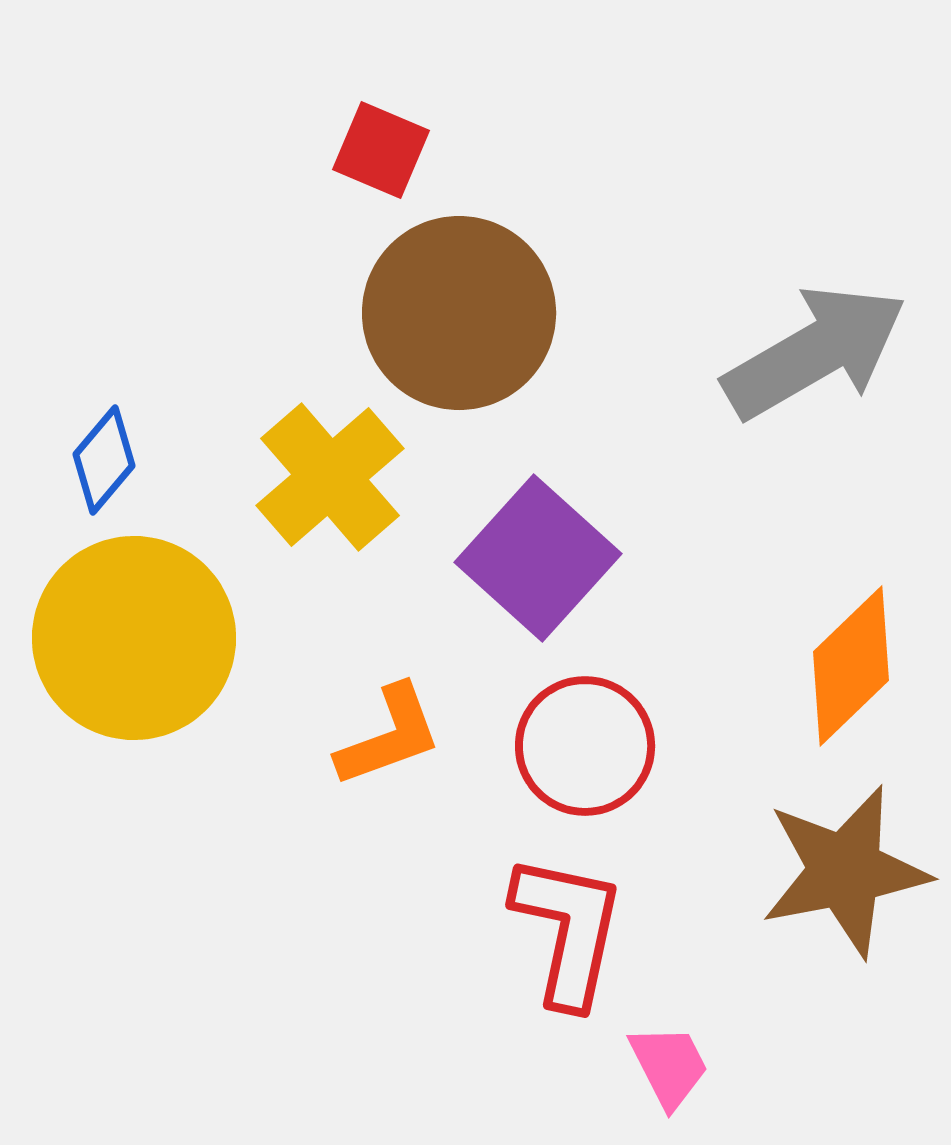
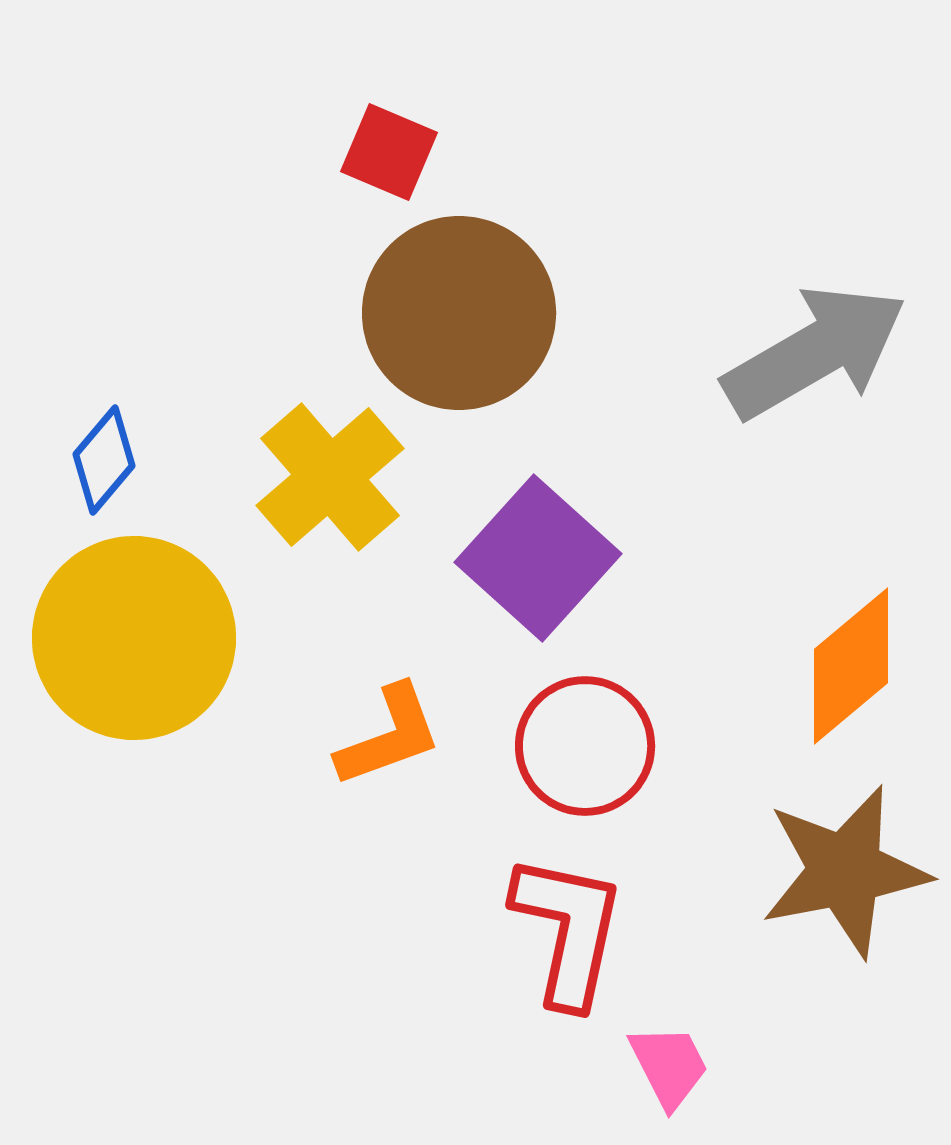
red square: moved 8 px right, 2 px down
orange diamond: rotated 4 degrees clockwise
